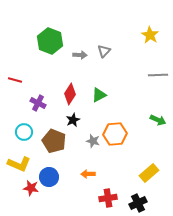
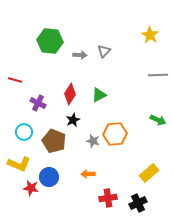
green hexagon: rotated 15 degrees counterclockwise
